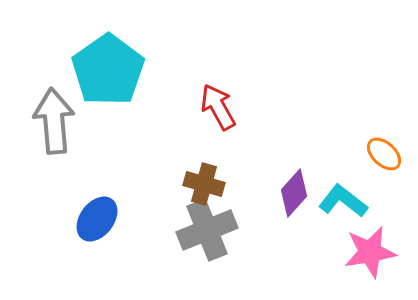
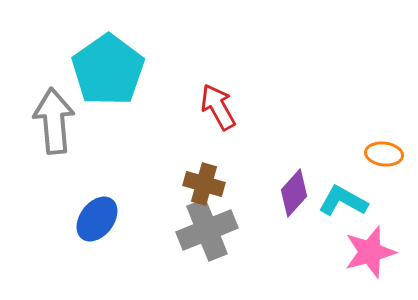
orange ellipse: rotated 36 degrees counterclockwise
cyan L-shape: rotated 9 degrees counterclockwise
pink star: rotated 6 degrees counterclockwise
